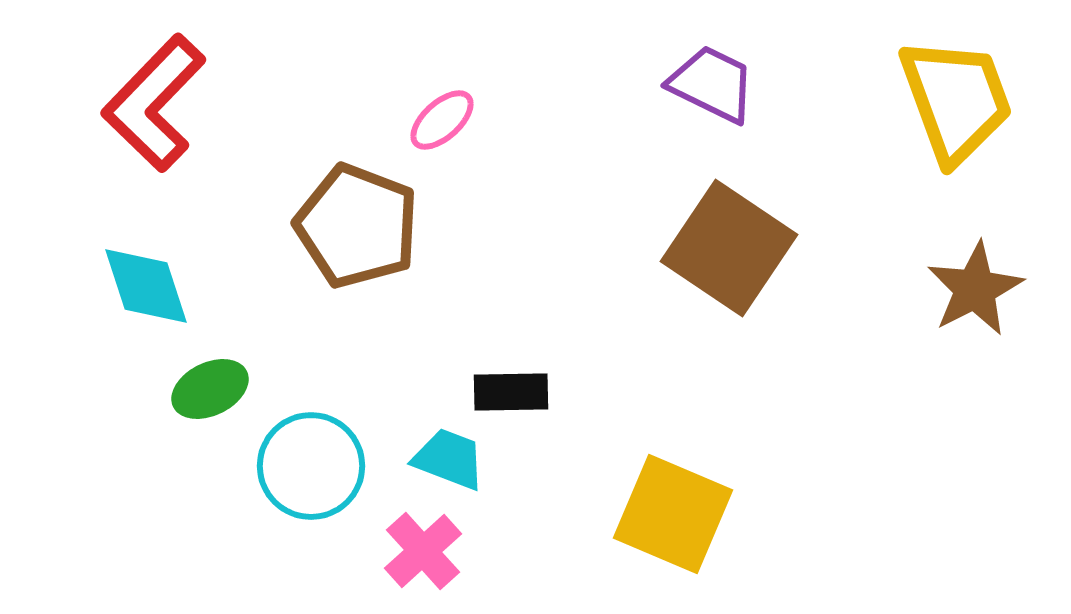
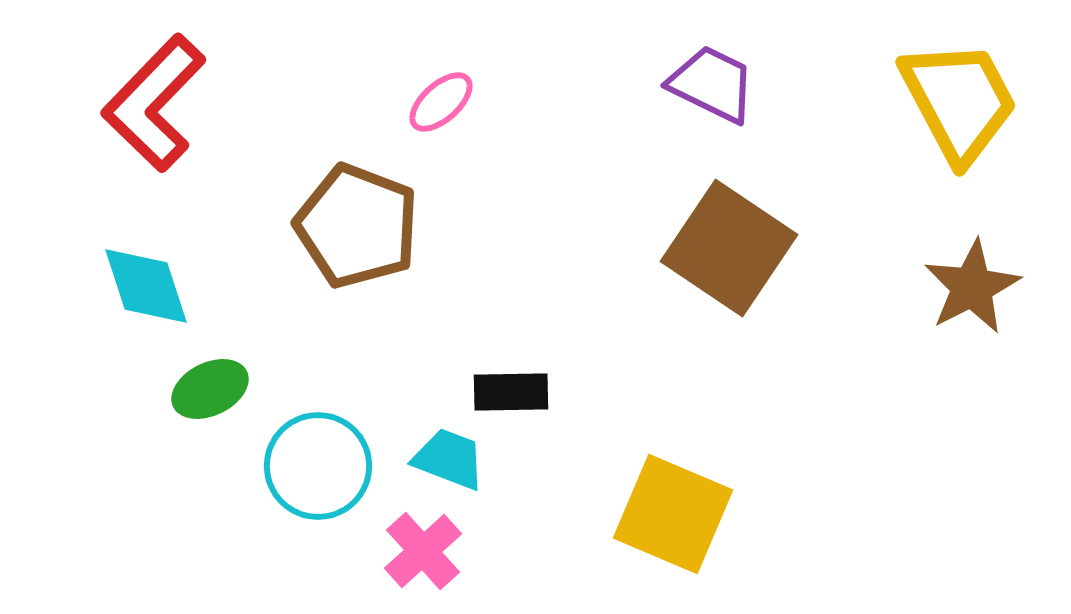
yellow trapezoid: moved 3 px right, 1 px down; rotated 8 degrees counterclockwise
pink ellipse: moved 1 px left, 18 px up
brown star: moved 3 px left, 2 px up
cyan circle: moved 7 px right
